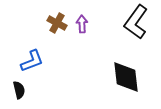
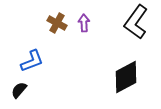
purple arrow: moved 2 px right, 1 px up
black diamond: rotated 68 degrees clockwise
black semicircle: rotated 126 degrees counterclockwise
